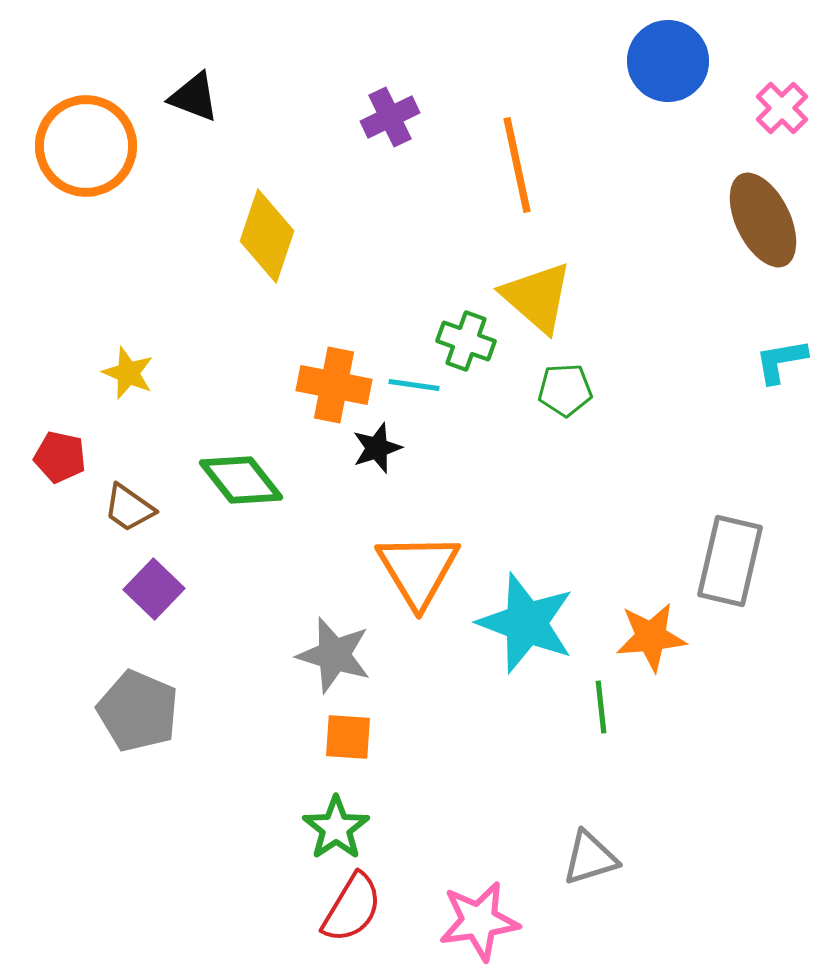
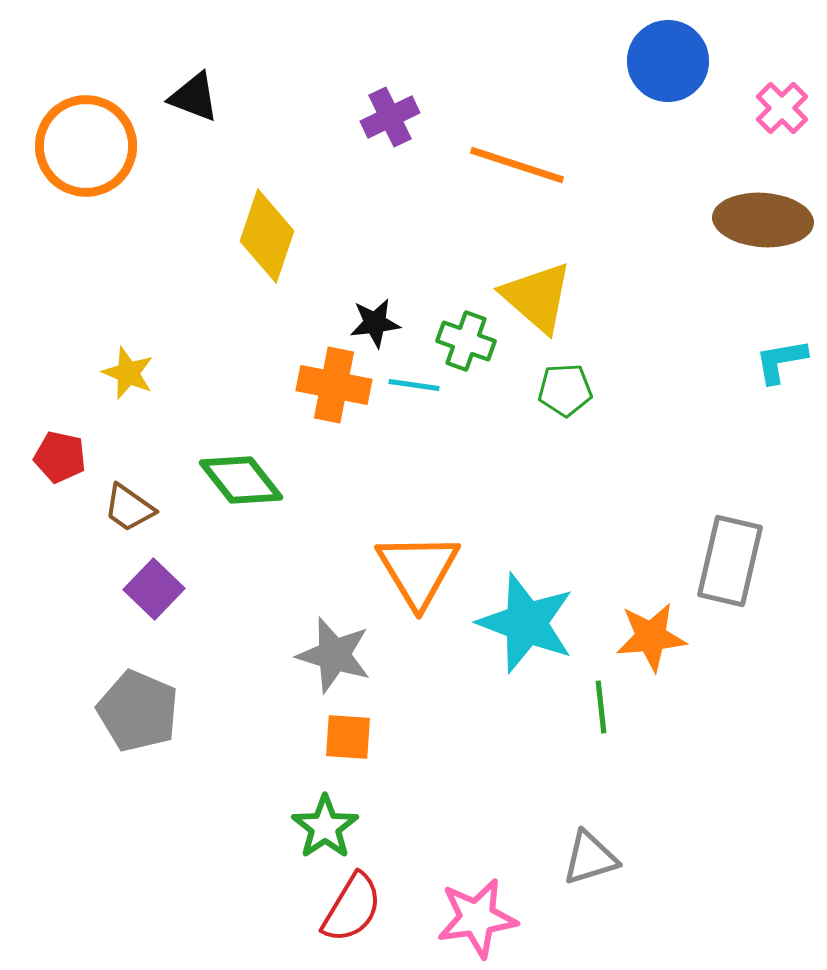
orange line: rotated 60 degrees counterclockwise
brown ellipse: rotated 60 degrees counterclockwise
black star: moved 2 px left, 125 px up; rotated 12 degrees clockwise
green star: moved 11 px left, 1 px up
pink star: moved 2 px left, 3 px up
